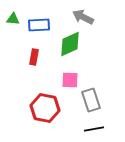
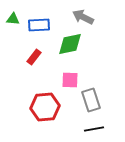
green diamond: rotated 12 degrees clockwise
red rectangle: rotated 28 degrees clockwise
red hexagon: moved 1 px up; rotated 16 degrees counterclockwise
